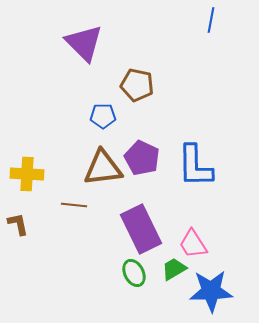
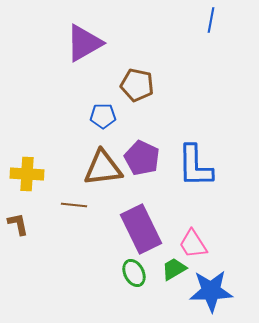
purple triangle: rotated 45 degrees clockwise
